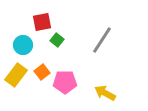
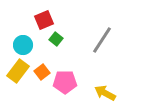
red square: moved 2 px right, 2 px up; rotated 12 degrees counterclockwise
green square: moved 1 px left, 1 px up
yellow rectangle: moved 2 px right, 4 px up
